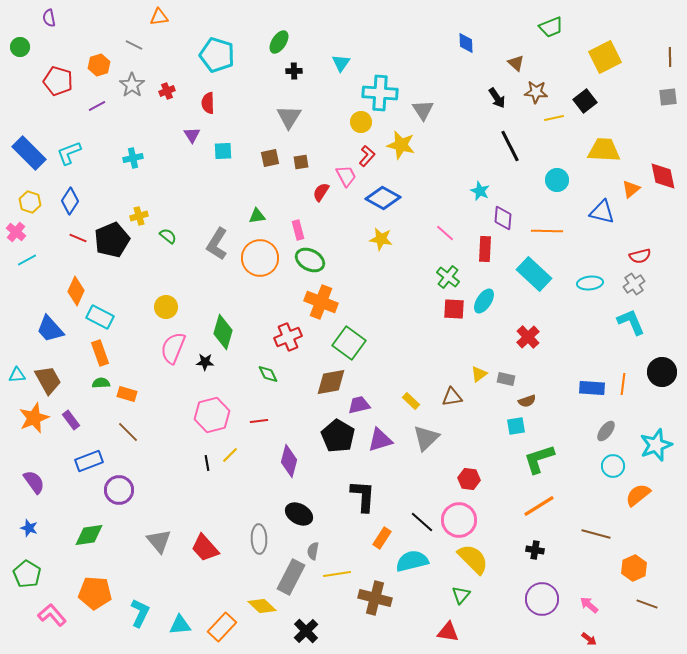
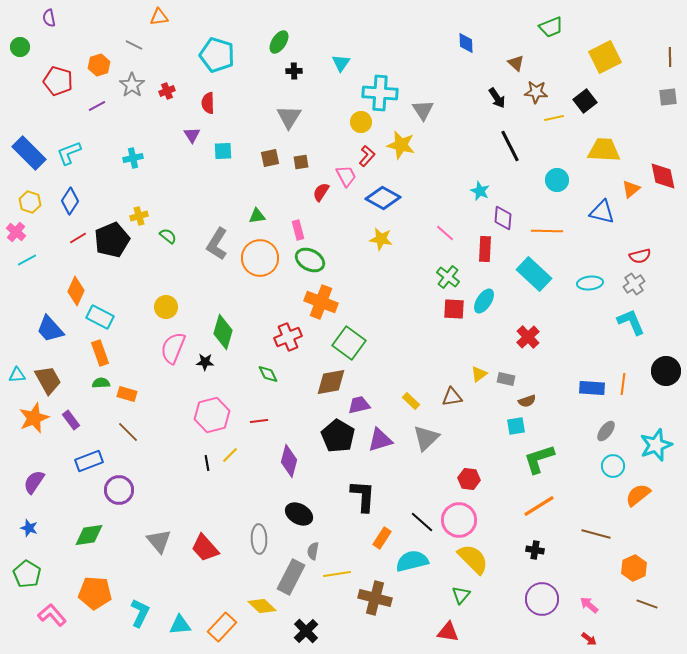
red line at (78, 238): rotated 54 degrees counterclockwise
black circle at (662, 372): moved 4 px right, 1 px up
purple semicircle at (34, 482): rotated 110 degrees counterclockwise
